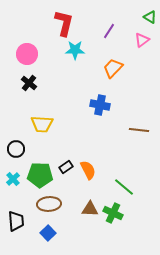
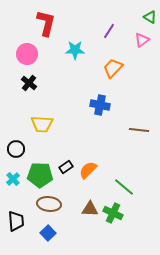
red L-shape: moved 18 px left
orange semicircle: rotated 108 degrees counterclockwise
brown ellipse: rotated 10 degrees clockwise
